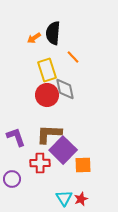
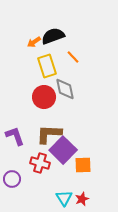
black semicircle: moved 3 px down; rotated 65 degrees clockwise
orange arrow: moved 4 px down
yellow rectangle: moved 4 px up
red circle: moved 3 px left, 2 px down
purple L-shape: moved 1 px left, 1 px up
red cross: rotated 18 degrees clockwise
red star: moved 1 px right
